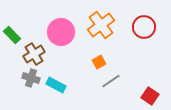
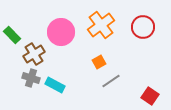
red circle: moved 1 px left
cyan rectangle: moved 1 px left
